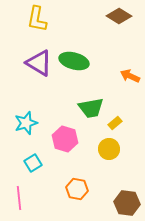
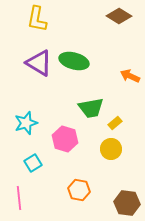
yellow circle: moved 2 px right
orange hexagon: moved 2 px right, 1 px down
